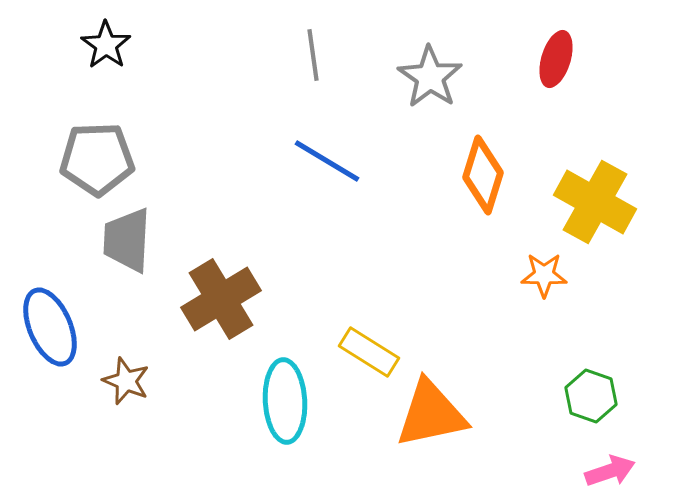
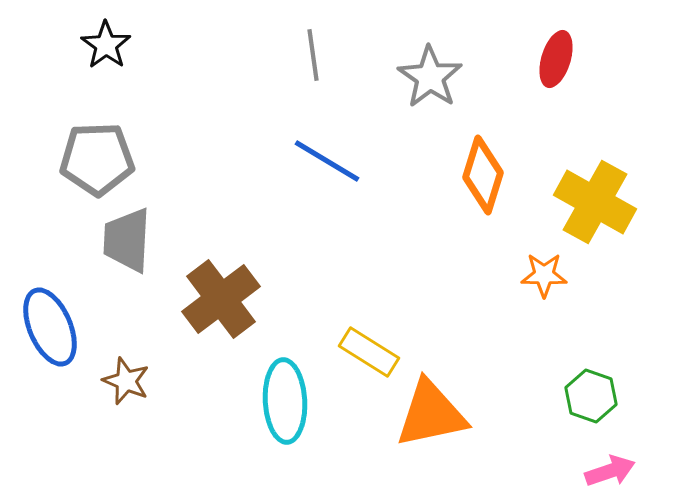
brown cross: rotated 6 degrees counterclockwise
